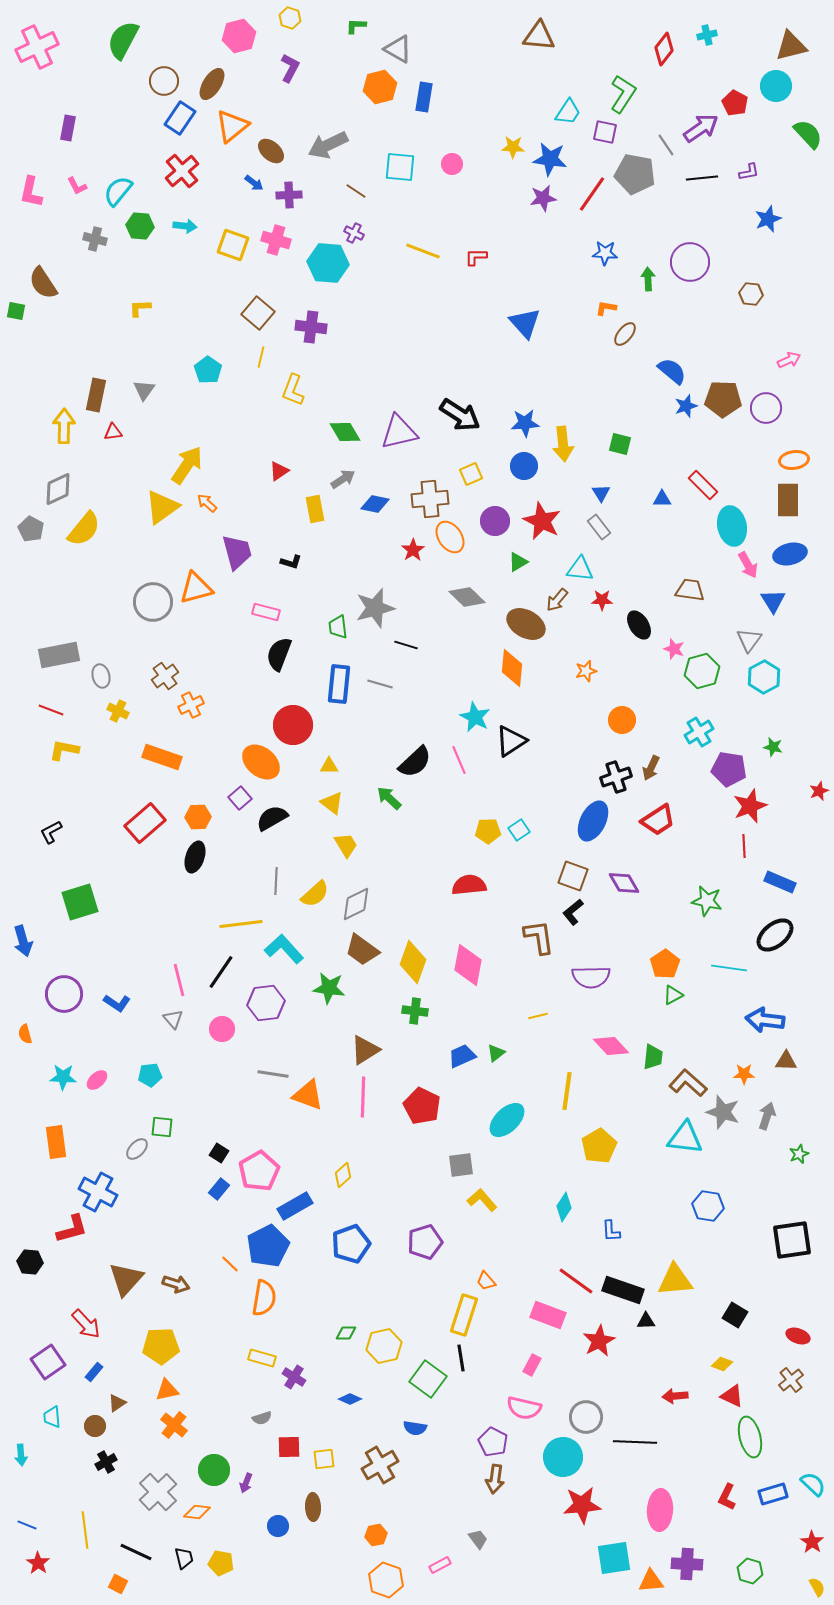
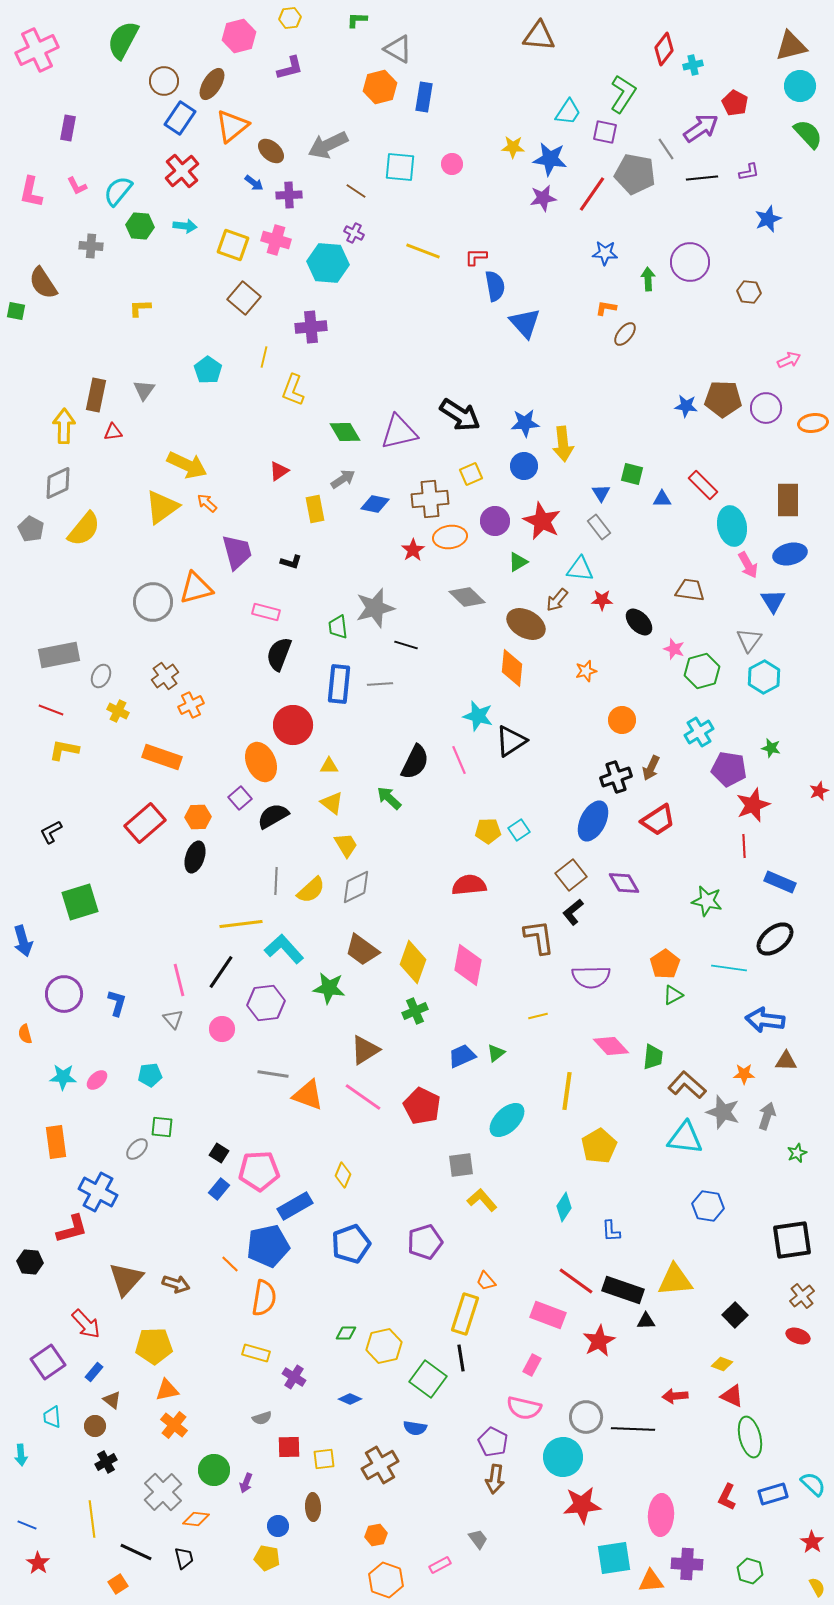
yellow hexagon at (290, 18): rotated 25 degrees counterclockwise
green L-shape at (356, 26): moved 1 px right, 6 px up
cyan cross at (707, 35): moved 14 px left, 30 px down
pink cross at (37, 47): moved 3 px down
purple L-shape at (290, 68): rotated 48 degrees clockwise
cyan circle at (776, 86): moved 24 px right
gray line at (666, 145): moved 4 px down
gray cross at (95, 239): moved 4 px left, 7 px down; rotated 10 degrees counterclockwise
brown hexagon at (751, 294): moved 2 px left, 2 px up
brown square at (258, 313): moved 14 px left, 15 px up
purple cross at (311, 327): rotated 12 degrees counterclockwise
yellow line at (261, 357): moved 3 px right
blue semicircle at (672, 371): moved 177 px left, 85 px up; rotated 40 degrees clockwise
blue star at (686, 406): rotated 25 degrees clockwise
green square at (620, 444): moved 12 px right, 30 px down
orange ellipse at (794, 460): moved 19 px right, 37 px up
yellow arrow at (187, 465): rotated 81 degrees clockwise
gray diamond at (58, 489): moved 6 px up
orange ellipse at (450, 537): rotated 64 degrees counterclockwise
black ellipse at (639, 625): moved 3 px up; rotated 12 degrees counterclockwise
gray ellipse at (101, 676): rotated 40 degrees clockwise
gray line at (380, 684): rotated 20 degrees counterclockwise
cyan star at (475, 717): moved 3 px right, 1 px up; rotated 12 degrees counterclockwise
green star at (773, 747): moved 2 px left, 1 px down
orange ellipse at (261, 762): rotated 27 degrees clockwise
black semicircle at (415, 762): rotated 21 degrees counterclockwise
red star at (750, 806): moved 3 px right, 1 px up
black semicircle at (272, 818): moved 1 px right, 2 px up
brown square at (573, 876): moved 2 px left, 1 px up; rotated 32 degrees clockwise
yellow semicircle at (315, 894): moved 4 px left, 4 px up
gray diamond at (356, 904): moved 17 px up
black ellipse at (775, 935): moved 4 px down
blue L-shape at (117, 1003): rotated 108 degrees counterclockwise
green cross at (415, 1011): rotated 30 degrees counterclockwise
brown L-shape at (688, 1083): moved 1 px left, 2 px down
pink line at (363, 1097): rotated 57 degrees counterclockwise
green star at (799, 1154): moved 2 px left, 1 px up
pink pentagon at (259, 1171): rotated 27 degrees clockwise
yellow diamond at (343, 1175): rotated 25 degrees counterclockwise
blue pentagon at (268, 1246): rotated 15 degrees clockwise
yellow rectangle at (464, 1315): moved 1 px right, 1 px up
black square at (735, 1315): rotated 15 degrees clockwise
yellow pentagon at (161, 1346): moved 7 px left
yellow rectangle at (262, 1358): moved 6 px left, 5 px up
brown cross at (791, 1380): moved 11 px right, 84 px up
brown triangle at (117, 1403): moved 5 px left, 3 px up; rotated 48 degrees counterclockwise
black line at (635, 1442): moved 2 px left, 13 px up
gray cross at (158, 1492): moved 5 px right
pink ellipse at (660, 1510): moved 1 px right, 5 px down
orange diamond at (197, 1512): moved 1 px left, 7 px down
yellow line at (85, 1530): moved 7 px right, 11 px up
yellow pentagon at (221, 1563): moved 46 px right, 5 px up
orange square at (118, 1584): rotated 30 degrees clockwise
